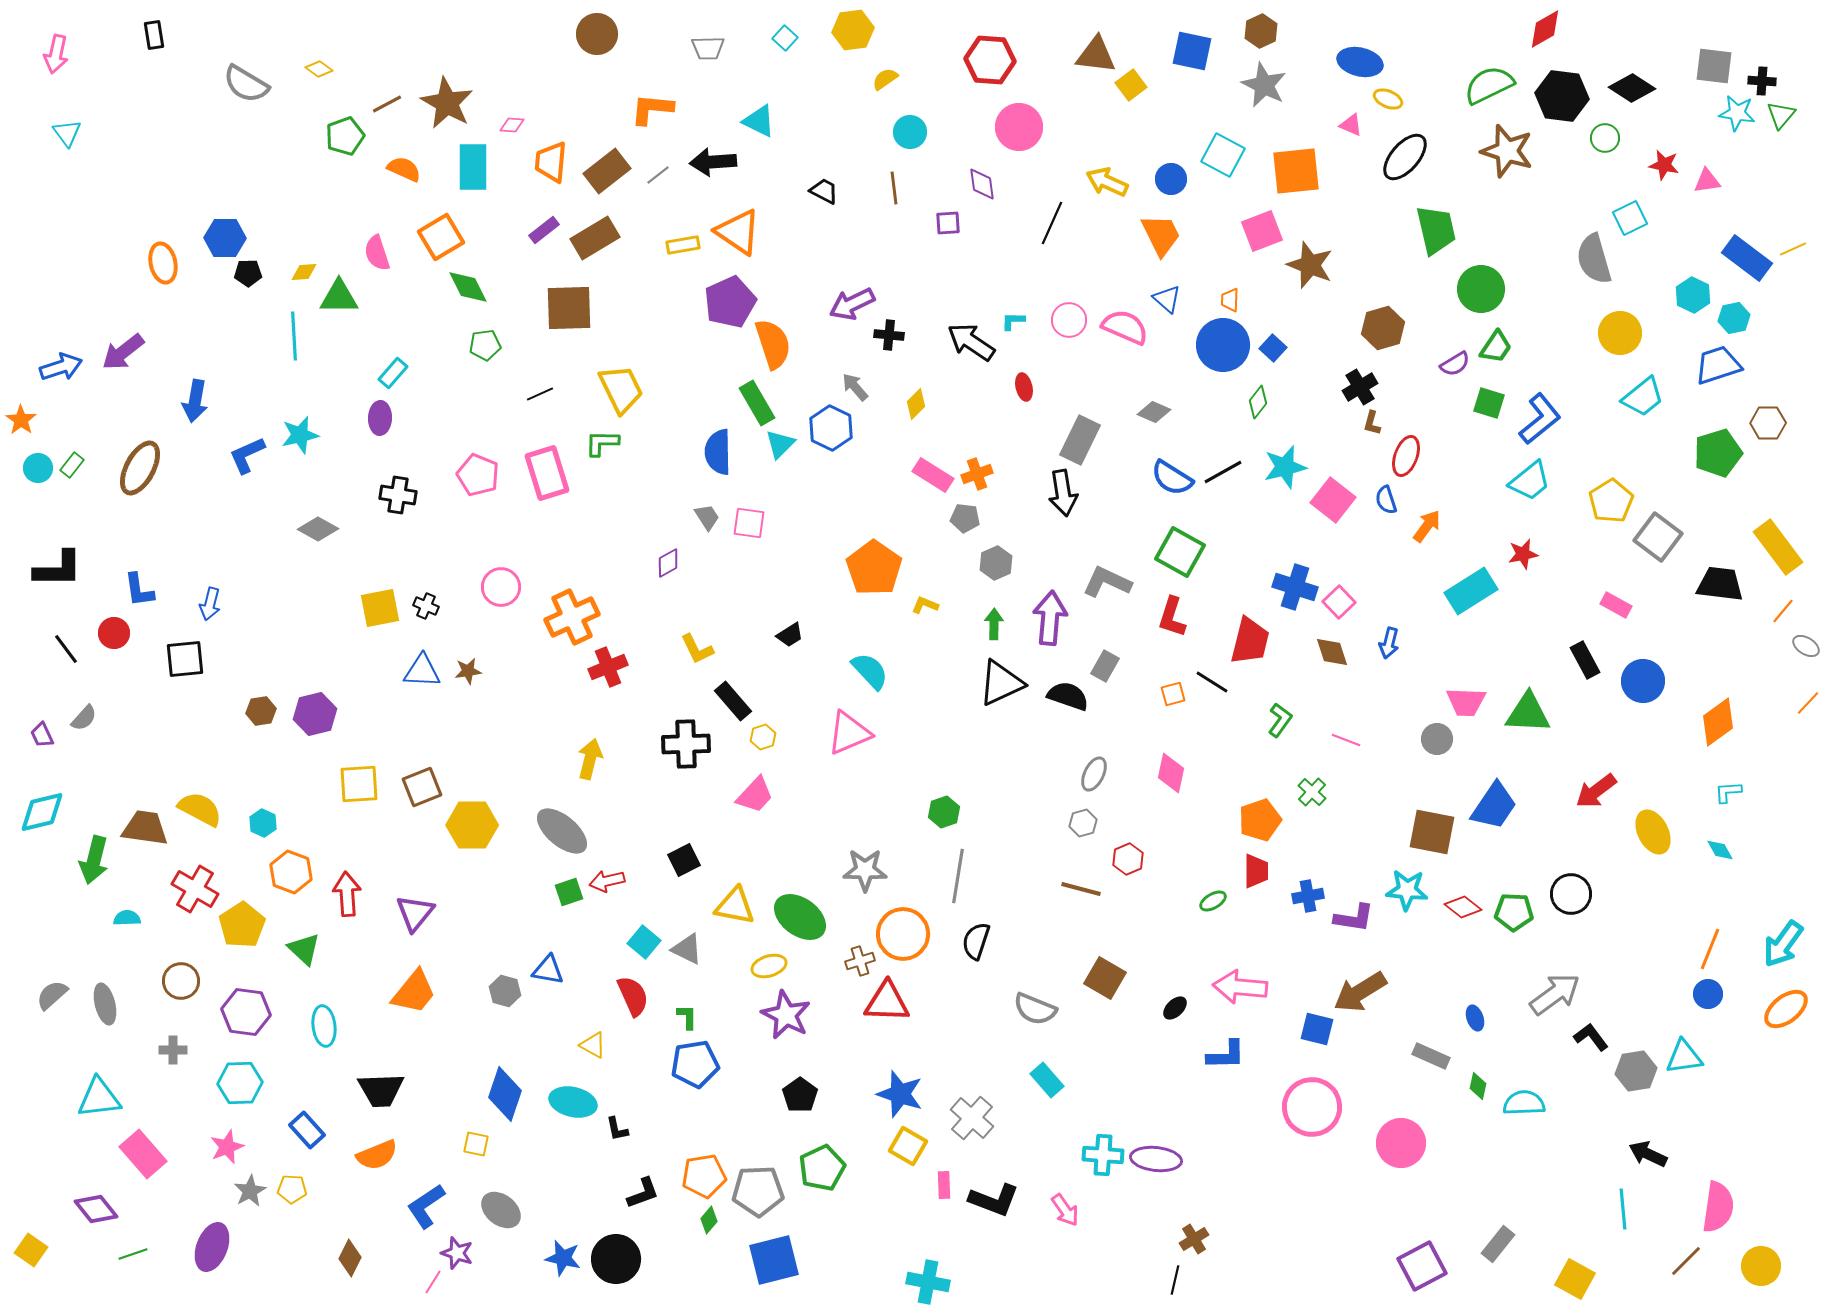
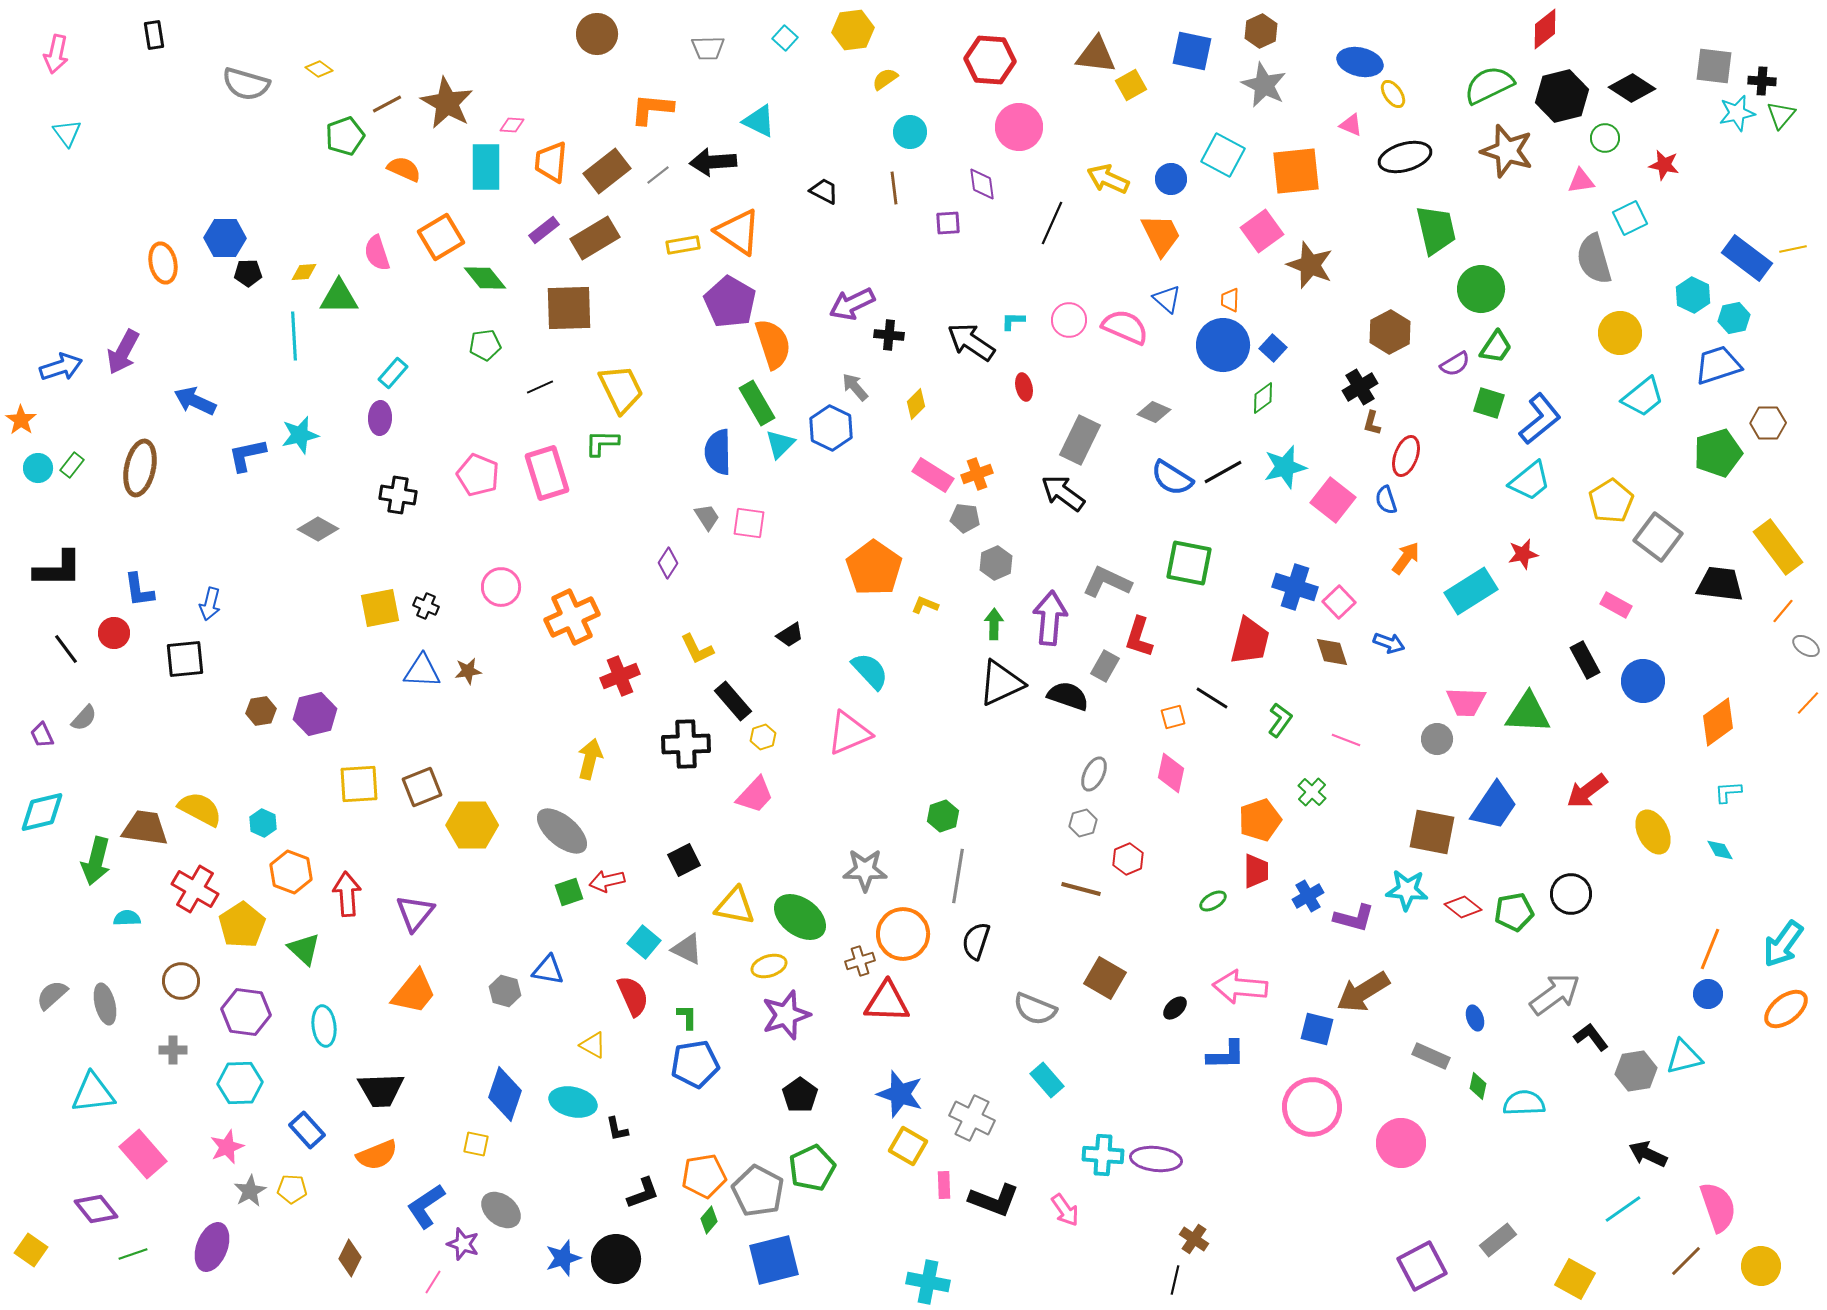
red diamond at (1545, 29): rotated 9 degrees counterclockwise
gray semicircle at (246, 84): rotated 15 degrees counterclockwise
yellow square at (1131, 85): rotated 8 degrees clockwise
black hexagon at (1562, 96): rotated 21 degrees counterclockwise
yellow ellipse at (1388, 99): moved 5 px right, 5 px up; rotated 32 degrees clockwise
cyan star at (1737, 113): rotated 21 degrees counterclockwise
black ellipse at (1405, 157): rotated 33 degrees clockwise
cyan rectangle at (473, 167): moved 13 px right
pink triangle at (1707, 181): moved 126 px left
yellow arrow at (1107, 182): moved 1 px right, 3 px up
pink square at (1262, 231): rotated 15 degrees counterclockwise
yellow line at (1793, 249): rotated 12 degrees clockwise
green diamond at (468, 287): moved 17 px right, 9 px up; rotated 12 degrees counterclockwise
purple pentagon at (730, 302): rotated 18 degrees counterclockwise
brown hexagon at (1383, 328): moved 7 px right, 4 px down; rotated 12 degrees counterclockwise
purple arrow at (123, 352): rotated 24 degrees counterclockwise
black line at (540, 394): moved 7 px up
blue arrow at (195, 401): rotated 105 degrees clockwise
green diamond at (1258, 402): moved 5 px right, 4 px up; rotated 16 degrees clockwise
blue L-shape at (247, 455): rotated 12 degrees clockwise
brown ellipse at (140, 468): rotated 16 degrees counterclockwise
black arrow at (1063, 493): rotated 135 degrees clockwise
orange arrow at (1427, 526): moved 21 px left, 32 px down
green square at (1180, 552): moved 9 px right, 11 px down; rotated 18 degrees counterclockwise
purple diamond at (668, 563): rotated 28 degrees counterclockwise
red L-shape at (1172, 617): moved 33 px left, 20 px down
blue arrow at (1389, 643): rotated 84 degrees counterclockwise
red cross at (608, 667): moved 12 px right, 9 px down
black line at (1212, 682): moved 16 px down
orange square at (1173, 694): moved 23 px down
red arrow at (1596, 791): moved 9 px left
green hexagon at (944, 812): moved 1 px left, 4 px down
green arrow at (94, 860): moved 2 px right, 1 px down
blue cross at (1308, 896): rotated 20 degrees counterclockwise
green pentagon at (1514, 912): rotated 12 degrees counterclockwise
purple L-shape at (1354, 918): rotated 6 degrees clockwise
brown arrow at (1360, 992): moved 3 px right
purple star at (786, 1015): rotated 27 degrees clockwise
cyan triangle at (1684, 1057): rotated 6 degrees counterclockwise
cyan triangle at (99, 1098): moved 6 px left, 5 px up
gray cross at (972, 1118): rotated 15 degrees counterclockwise
green pentagon at (822, 1168): moved 10 px left
gray pentagon at (758, 1191): rotated 30 degrees clockwise
pink semicircle at (1718, 1207): rotated 27 degrees counterclockwise
cyan line at (1623, 1209): rotated 60 degrees clockwise
brown cross at (1194, 1239): rotated 24 degrees counterclockwise
gray rectangle at (1498, 1244): moved 4 px up; rotated 12 degrees clockwise
purple star at (457, 1253): moved 6 px right, 9 px up
blue star at (563, 1258): rotated 30 degrees counterclockwise
